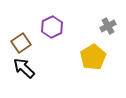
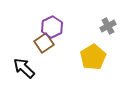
brown square: moved 23 px right
